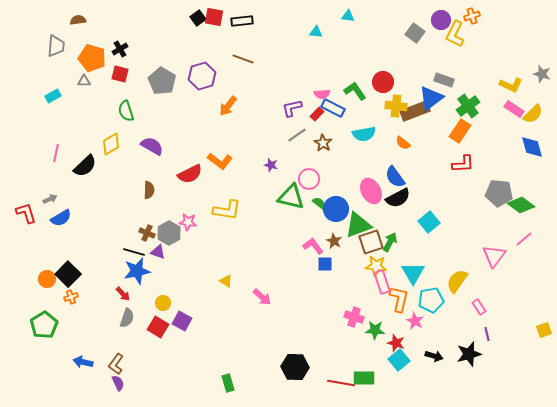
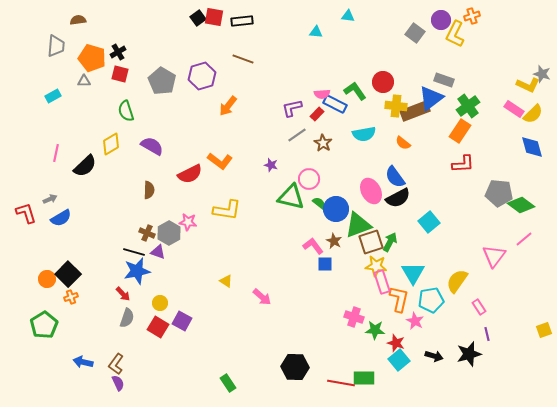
black cross at (120, 49): moved 2 px left, 3 px down
yellow L-shape at (511, 85): moved 17 px right
blue rectangle at (333, 108): moved 2 px right, 4 px up
yellow circle at (163, 303): moved 3 px left
green rectangle at (228, 383): rotated 18 degrees counterclockwise
